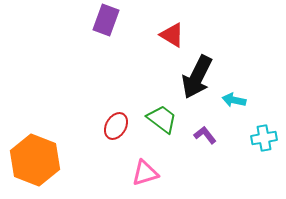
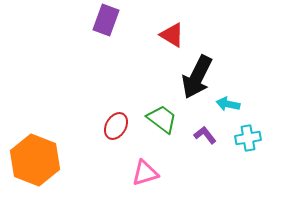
cyan arrow: moved 6 px left, 4 px down
cyan cross: moved 16 px left
